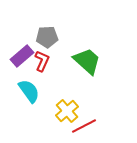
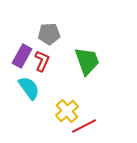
gray pentagon: moved 2 px right, 3 px up
purple rectangle: rotated 20 degrees counterclockwise
green trapezoid: rotated 28 degrees clockwise
cyan semicircle: moved 3 px up
